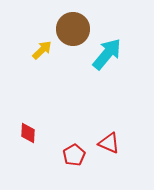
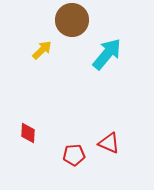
brown circle: moved 1 px left, 9 px up
red pentagon: rotated 25 degrees clockwise
